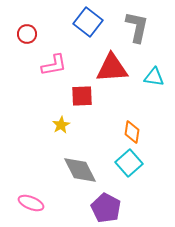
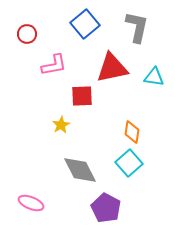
blue square: moved 3 px left, 2 px down; rotated 12 degrees clockwise
red triangle: rotated 8 degrees counterclockwise
